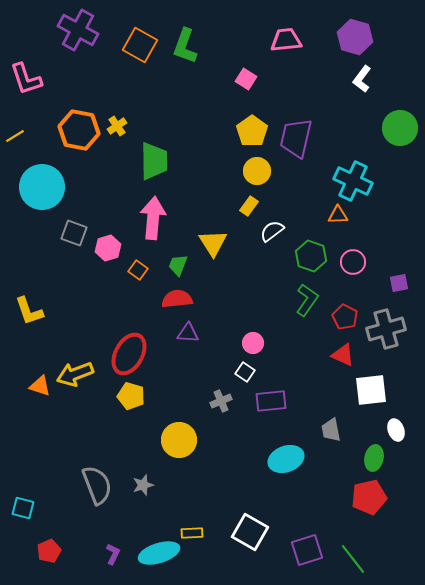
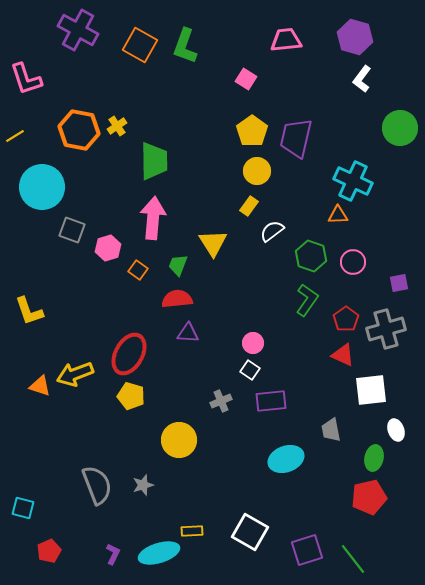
gray square at (74, 233): moved 2 px left, 3 px up
red pentagon at (345, 317): moved 1 px right, 2 px down; rotated 10 degrees clockwise
white square at (245, 372): moved 5 px right, 2 px up
yellow rectangle at (192, 533): moved 2 px up
